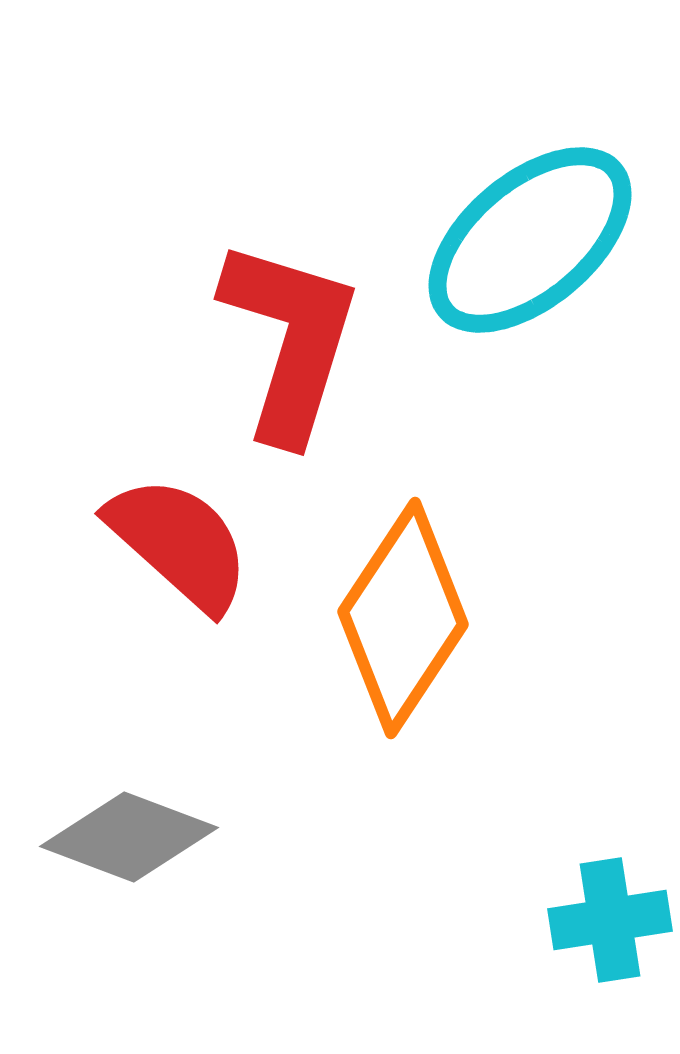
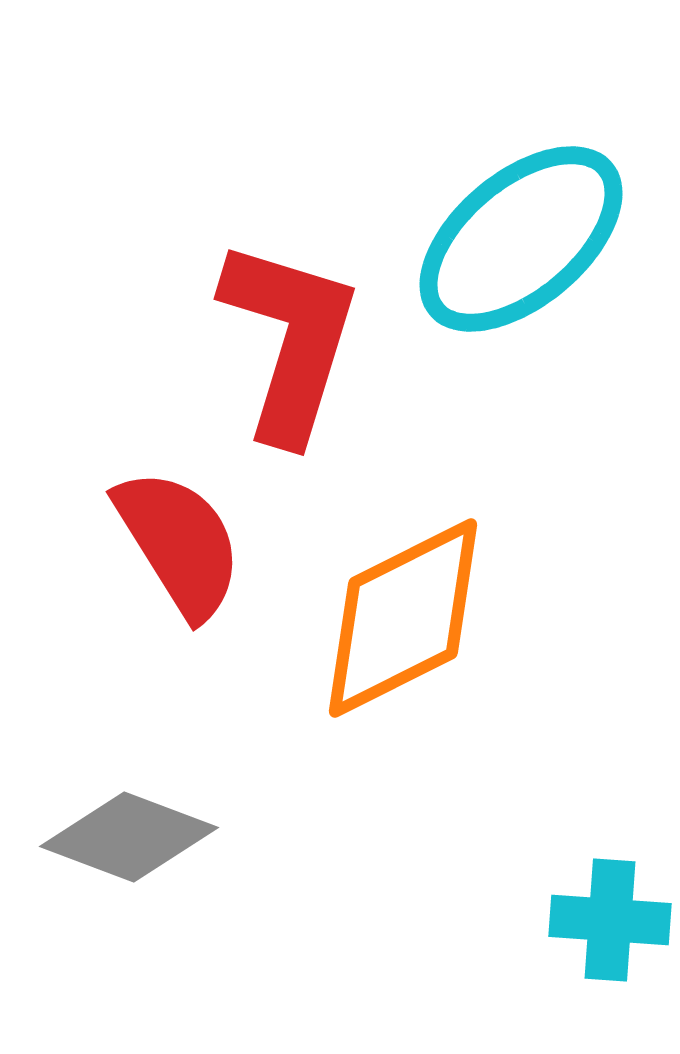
cyan ellipse: moved 9 px left, 1 px up
red semicircle: rotated 16 degrees clockwise
orange diamond: rotated 30 degrees clockwise
cyan cross: rotated 13 degrees clockwise
